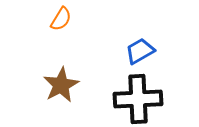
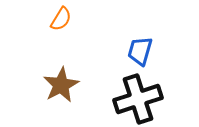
blue trapezoid: rotated 44 degrees counterclockwise
black cross: rotated 15 degrees counterclockwise
